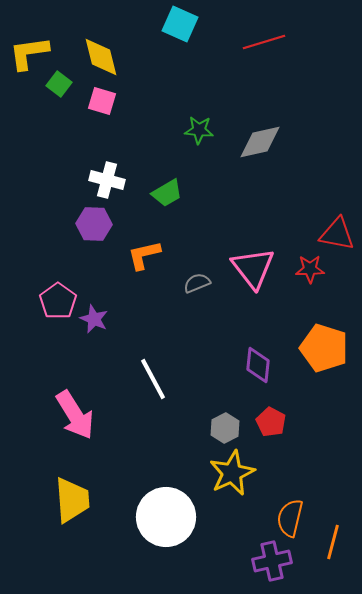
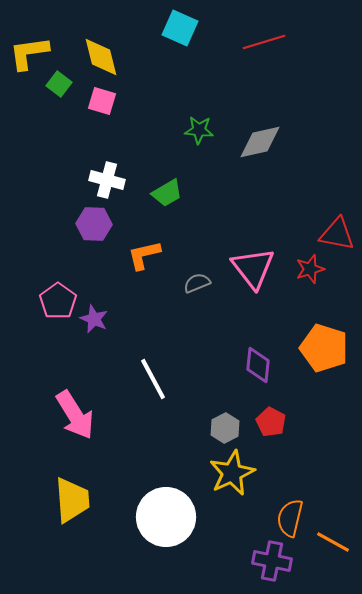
cyan square: moved 4 px down
red star: rotated 16 degrees counterclockwise
orange line: rotated 76 degrees counterclockwise
purple cross: rotated 24 degrees clockwise
